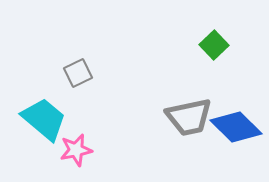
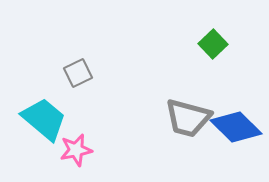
green square: moved 1 px left, 1 px up
gray trapezoid: moved 1 px left, 1 px down; rotated 27 degrees clockwise
